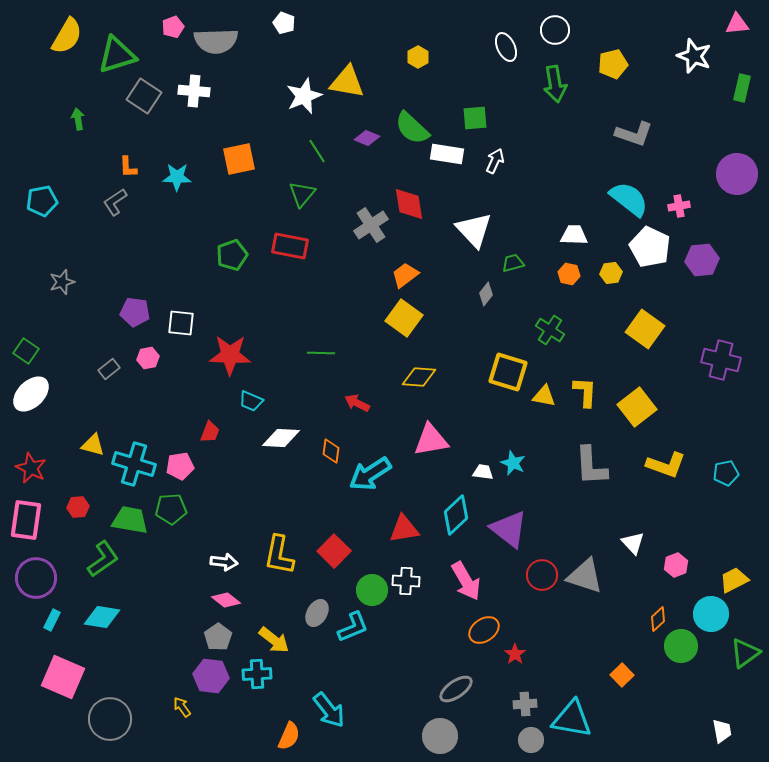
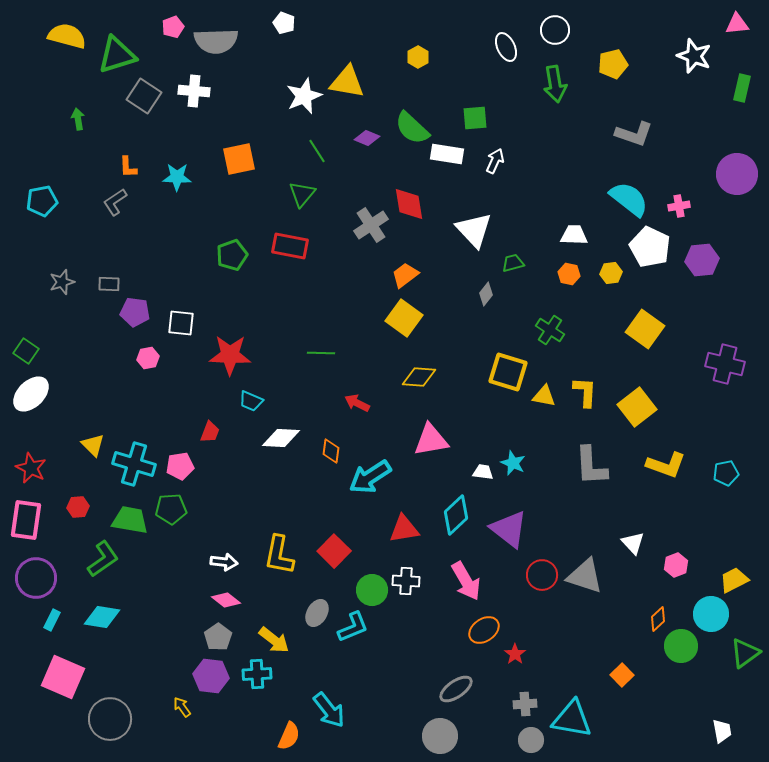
yellow semicircle at (67, 36): rotated 105 degrees counterclockwise
purple cross at (721, 360): moved 4 px right, 4 px down
gray rectangle at (109, 369): moved 85 px up; rotated 40 degrees clockwise
yellow triangle at (93, 445): rotated 30 degrees clockwise
cyan arrow at (370, 474): moved 3 px down
